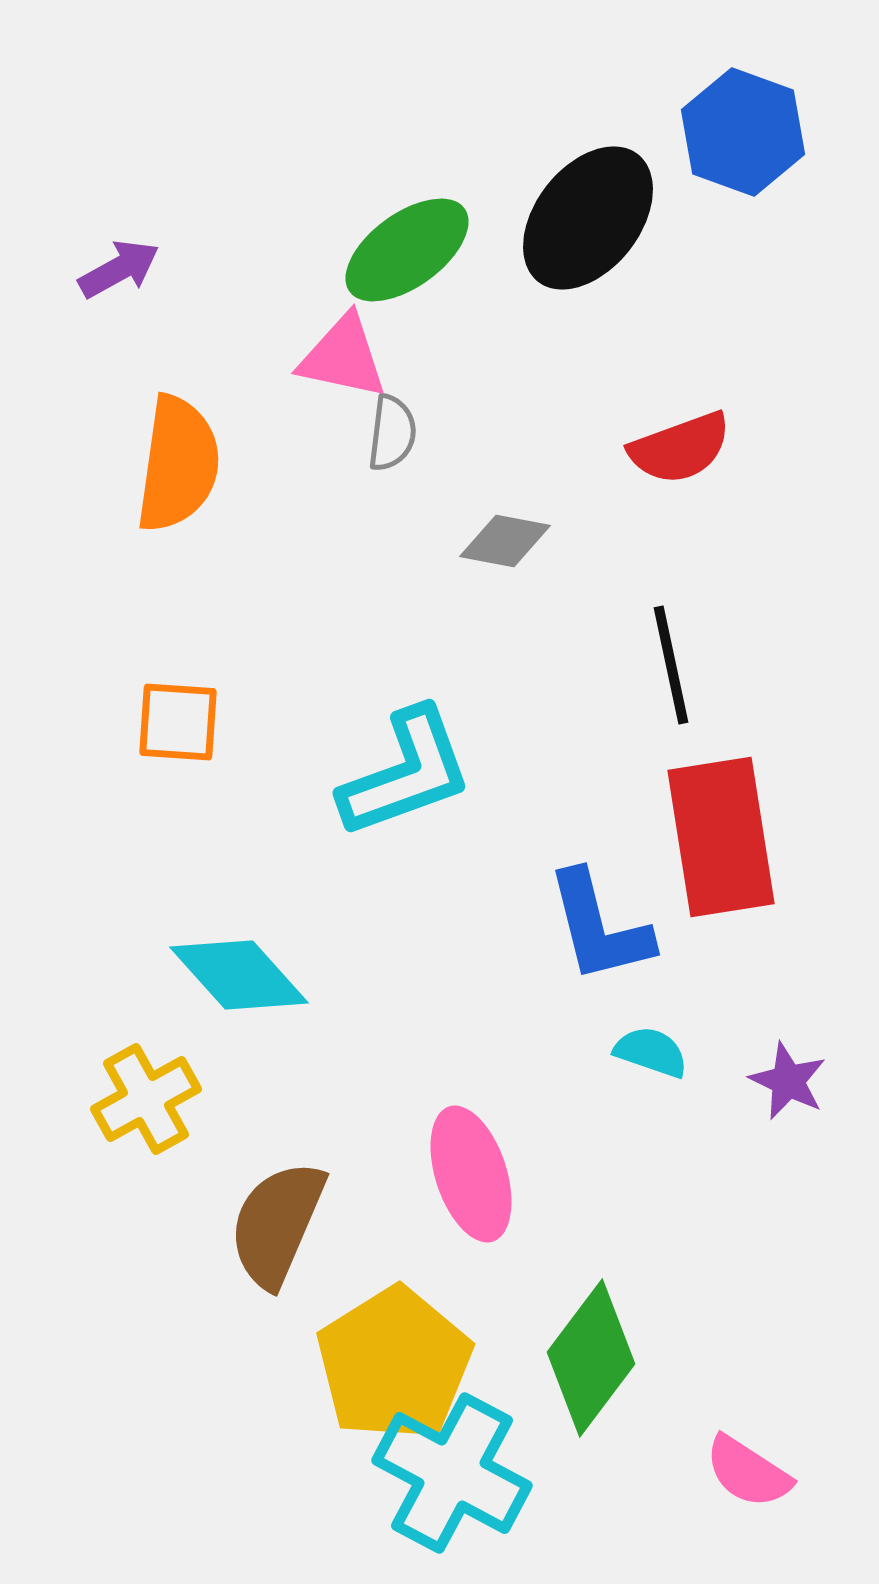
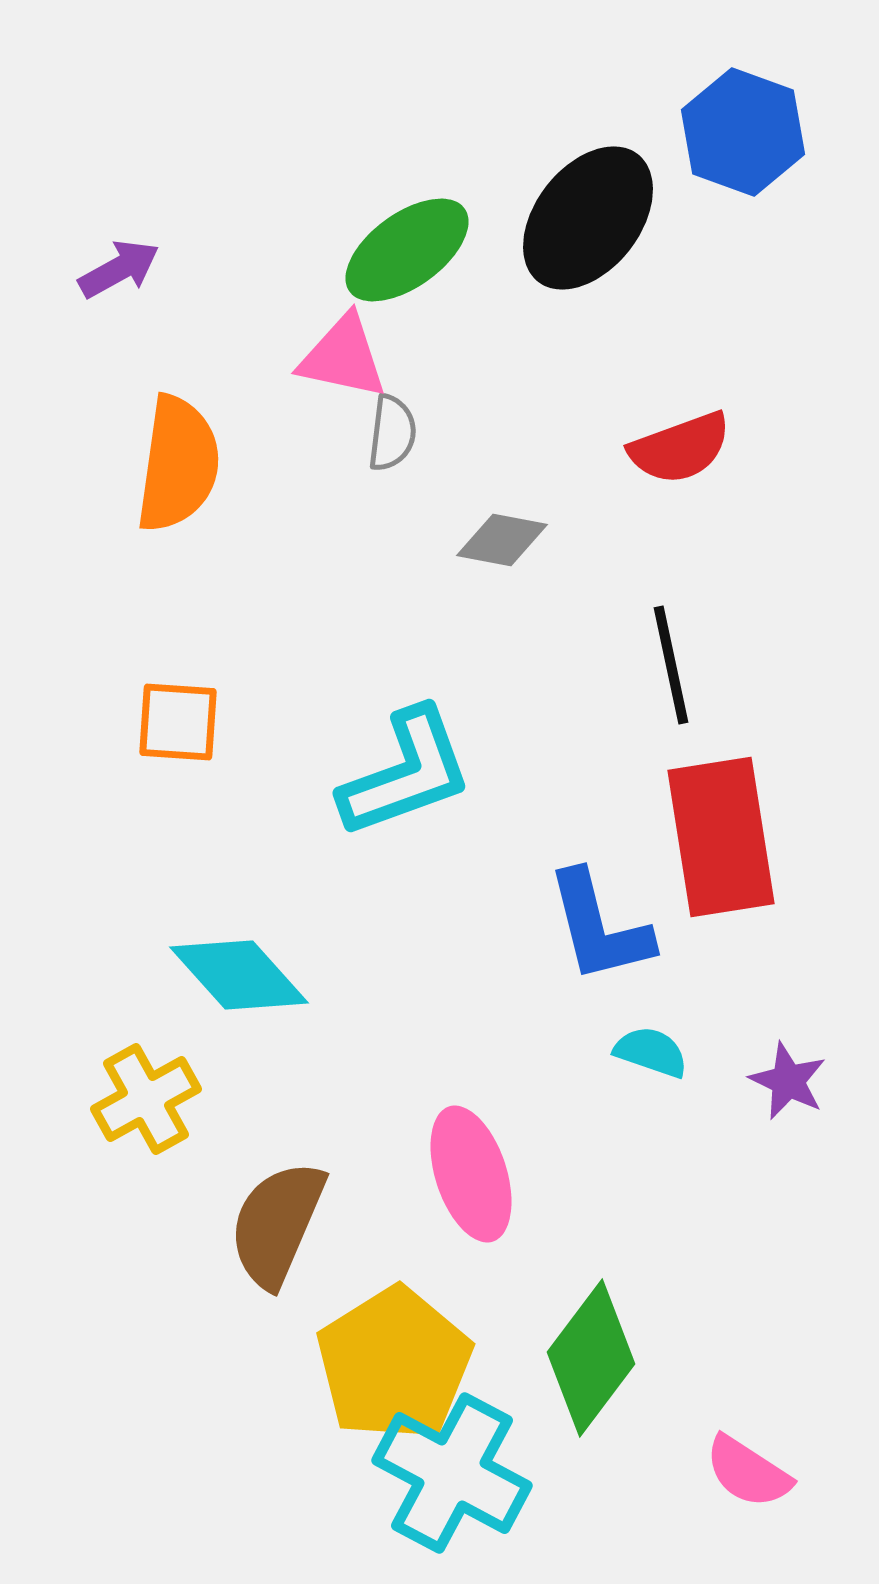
gray diamond: moved 3 px left, 1 px up
